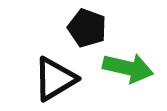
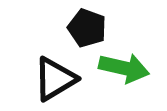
green arrow: moved 4 px left
